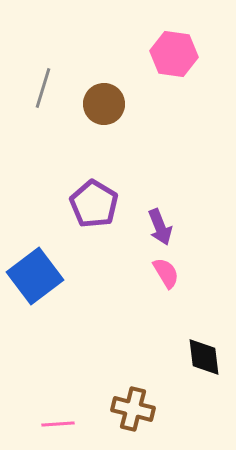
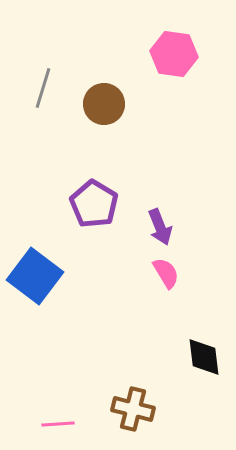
blue square: rotated 16 degrees counterclockwise
